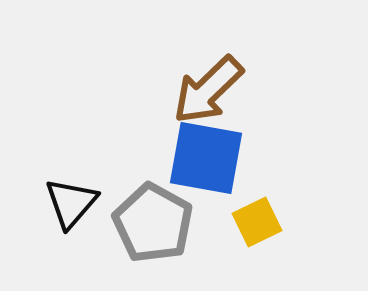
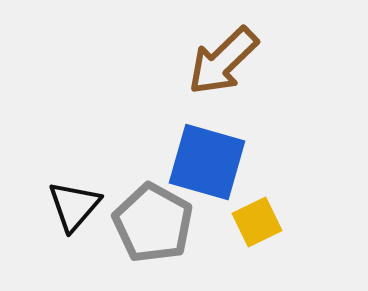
brown arrow: moved 15 px right, 29 px up
blue square: moved 1 px right, 4 px down; rotated 6 degrees clockwise
black triangle: moved 3 px right, 3 px down
